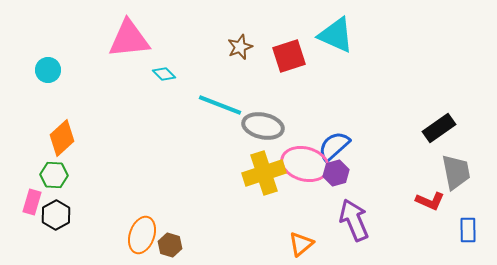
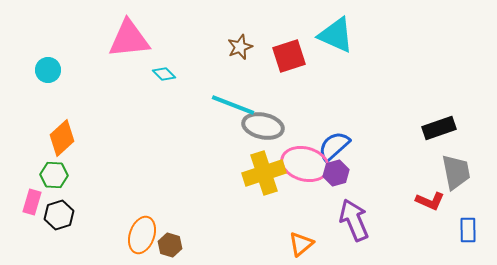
cyan line: moved 13 px right
black rectangle: rotated 16 degrees clockwise
black hexagon: moved 3 px right; rotated 12 degrees clockwise
